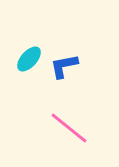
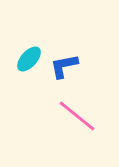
pink line: moved 8 px right, 12 px up
